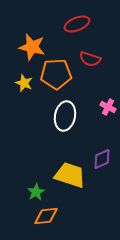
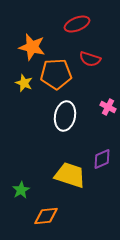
green star: moved 15 px left, 2 px up
